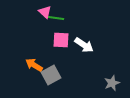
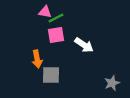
pink triangle: rotated 32 degrees counterclockwise
green line: rotated 35 degrees counterclockwise
pink square: moved 5 px left, 5 px up; rotated 12 degrees counterclockwise
orange arrow: moved 3 px right, 6 px up; rotated 132 degrees counterclockwise
gray square: rotated 30 degrees clockwise
